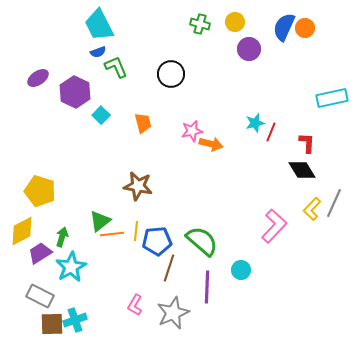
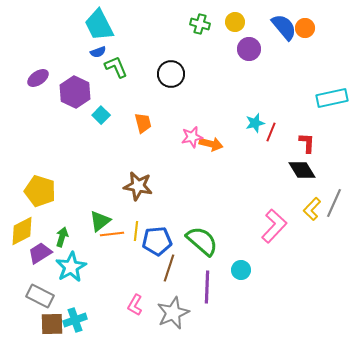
blue semicircle at (284, 27): rotated 116 degrees clockwise
pink star at (192, 131): moved 6 px down
